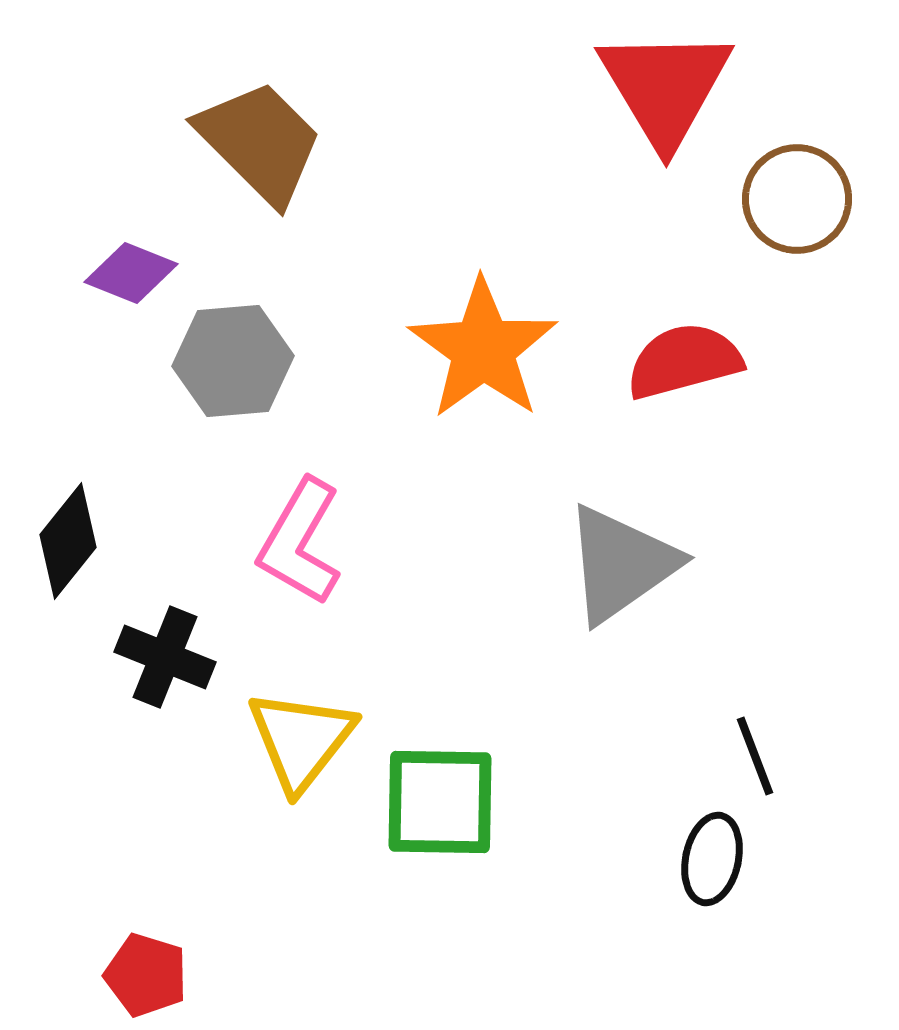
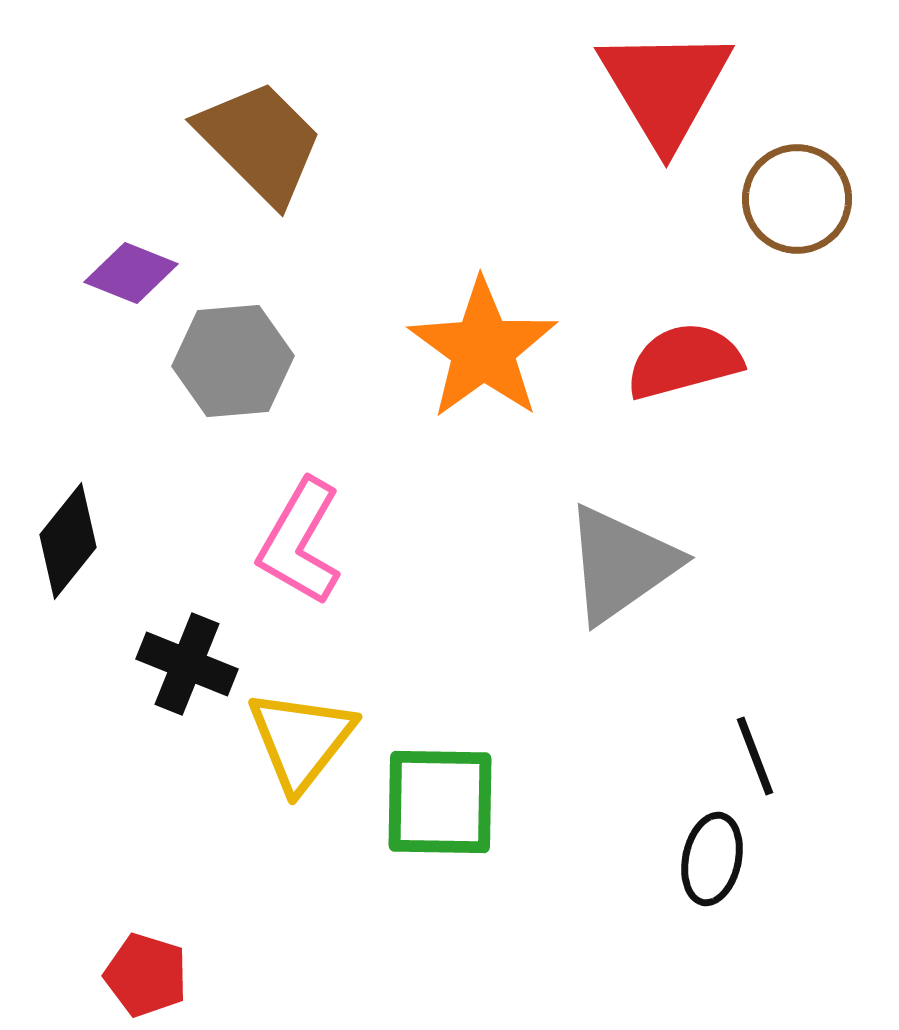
black cross: moved 22 px right, 7 px down
